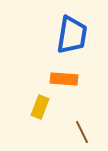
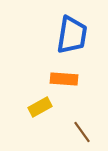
yellow rectangle: rotated 40 degrees clockwise
brown line: rotated 10 degrees counterclockwise
